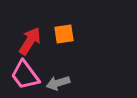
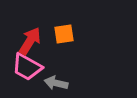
pink trapezoid: moved 2 px right, 8 px up; rotated 24 degrees counterclockwise
gray arrow: moved 2 px left; rotated 30 degrees clockwise
